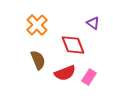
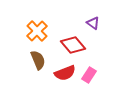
orange cross: moved 6 px down
red diamond: rotated 20 degrees counterclockwise
pink rectangle: moved 2 px up
